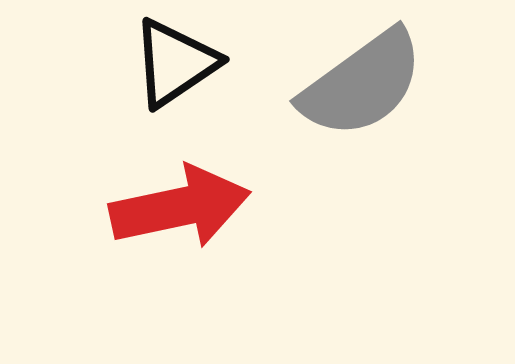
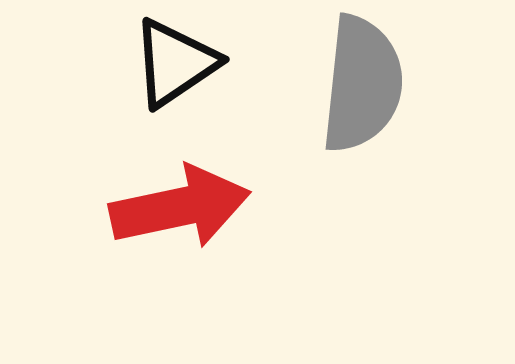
gray semicircle: rotated 48 degrees counterclockwise
